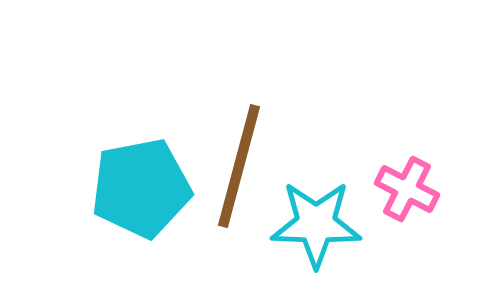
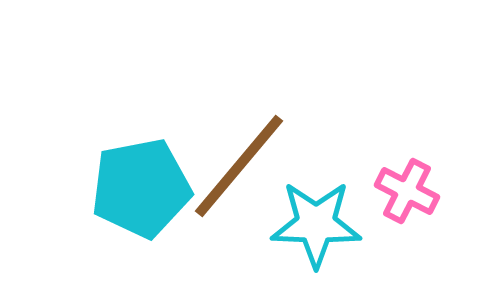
brown line: rotated 25 degrees clockwise
pink cross: moved 2 px down
